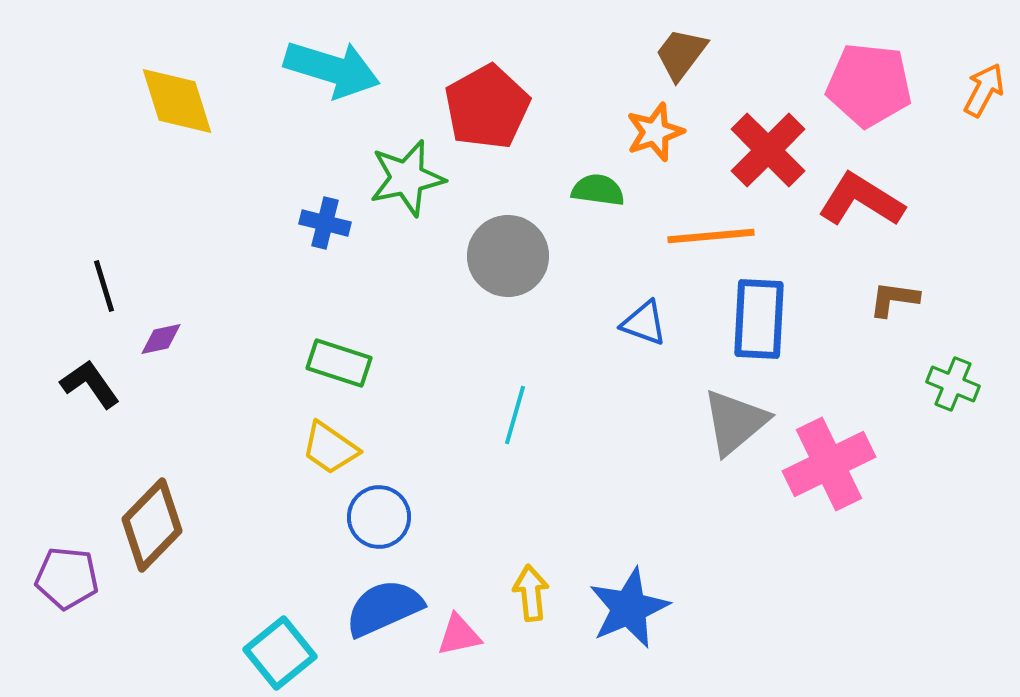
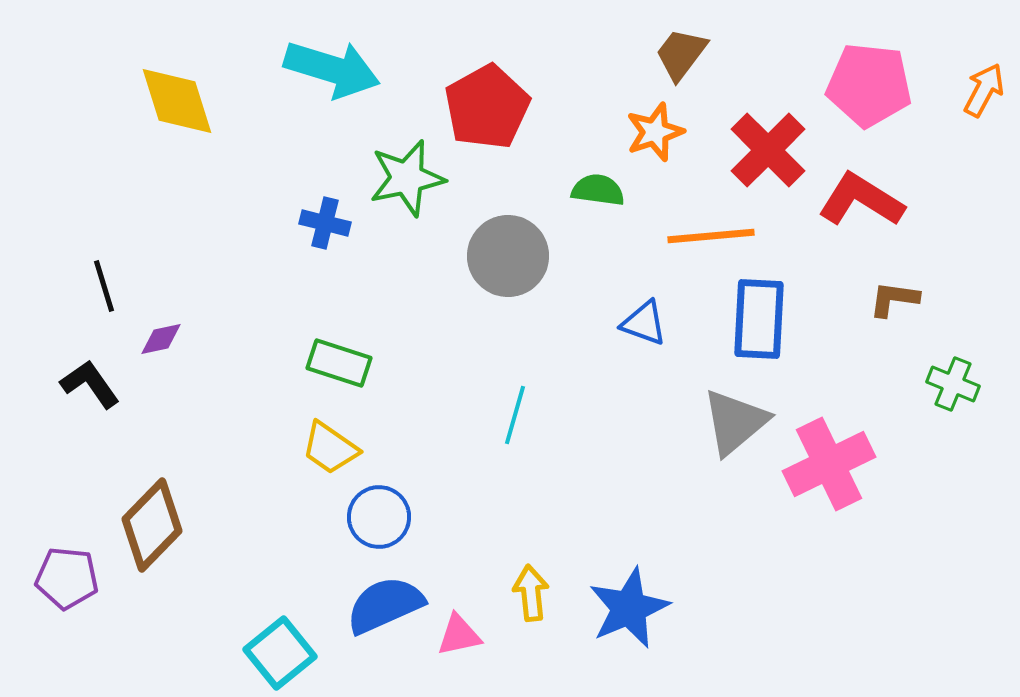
blue semicircle: moved 1 px right, 3 px up
